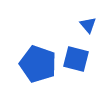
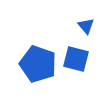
blue triangle: moved 2 px left, 1 px down
